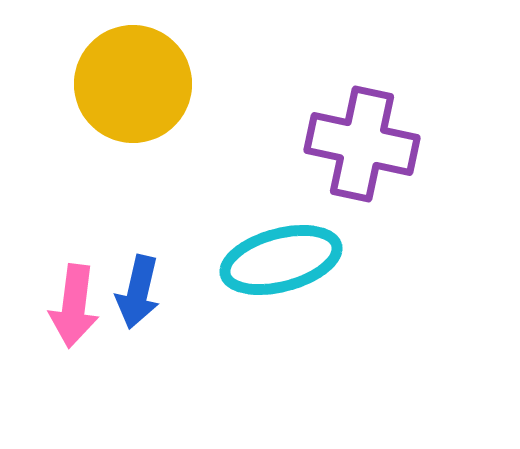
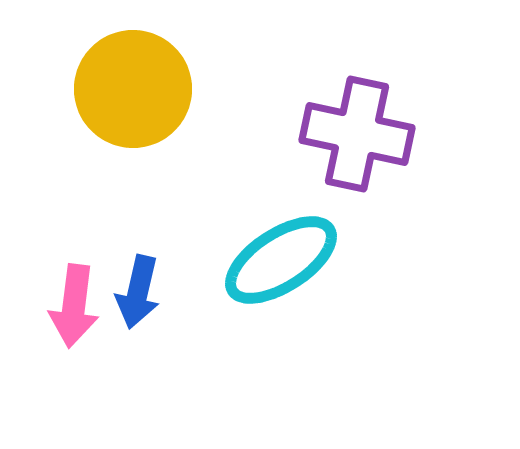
yellow circle: moved 5 px down
purple cross: moved 5 px left, 10 px up
cyan ellipse: rotated 18 degrees counterclockwise
